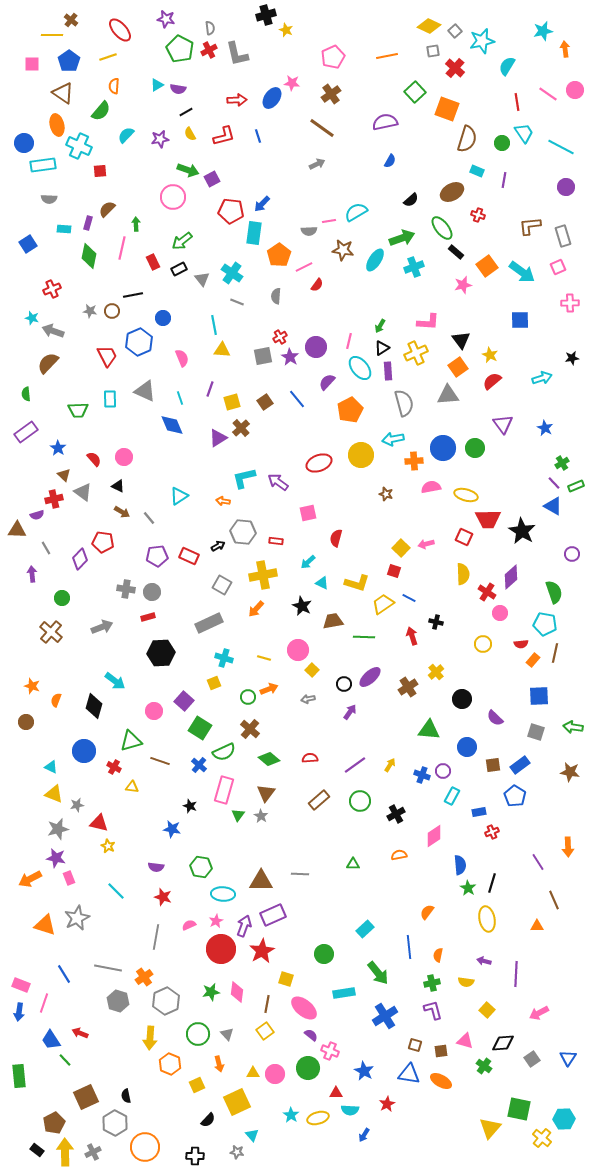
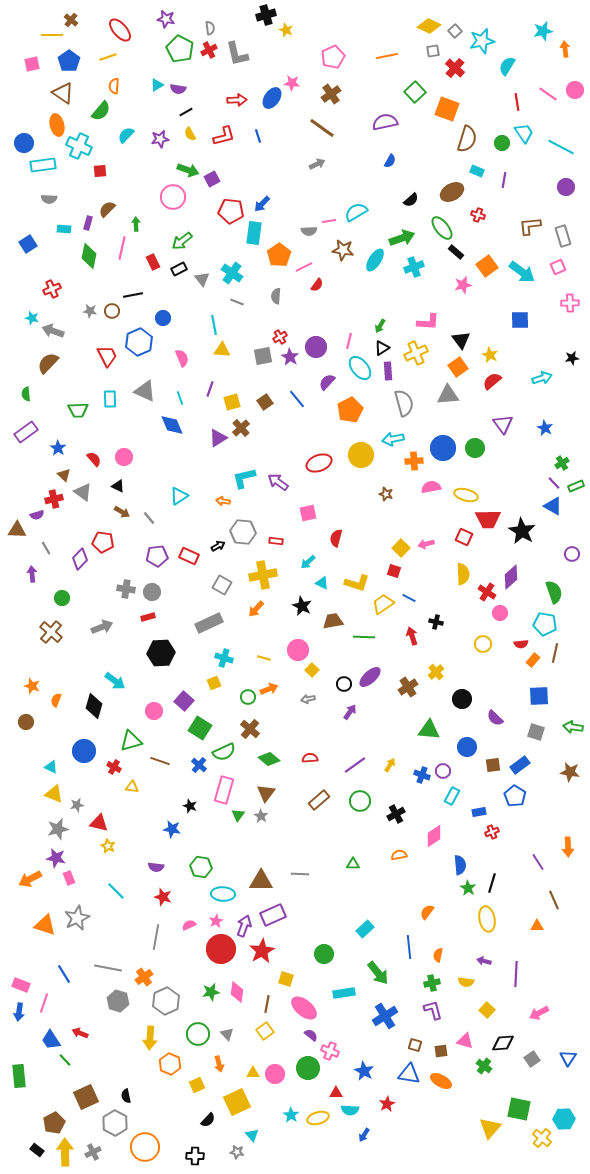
pink square at (32, 64): rotated 14 degrees counterclockwise
